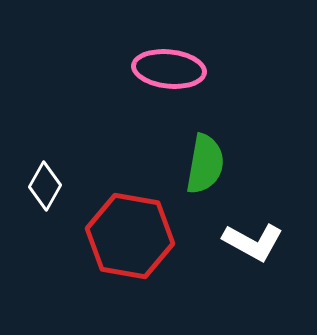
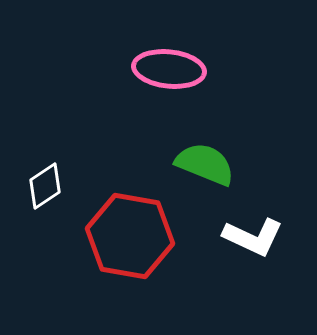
green semicircle: rotated 78 degrees counterclockwise
white diamond: rotated 27 degrees clockwise
white L-shape: moved 5 px up; rotated 4 degrees counterclockwise
